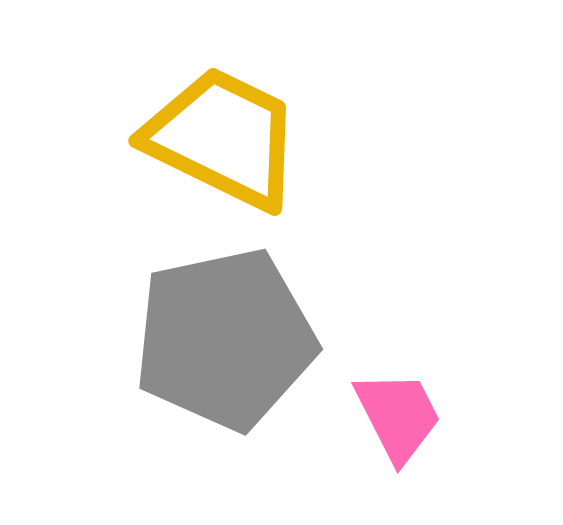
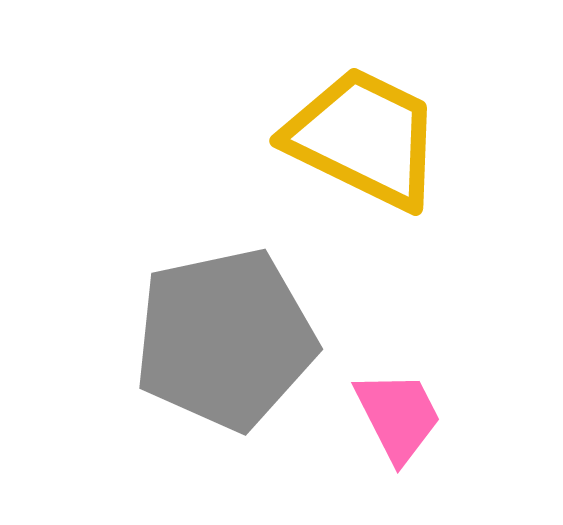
yellow trapezoid: moved 141 px right
